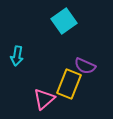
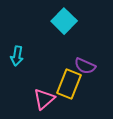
cyan square: rotated 10 degrees counterclockwise
